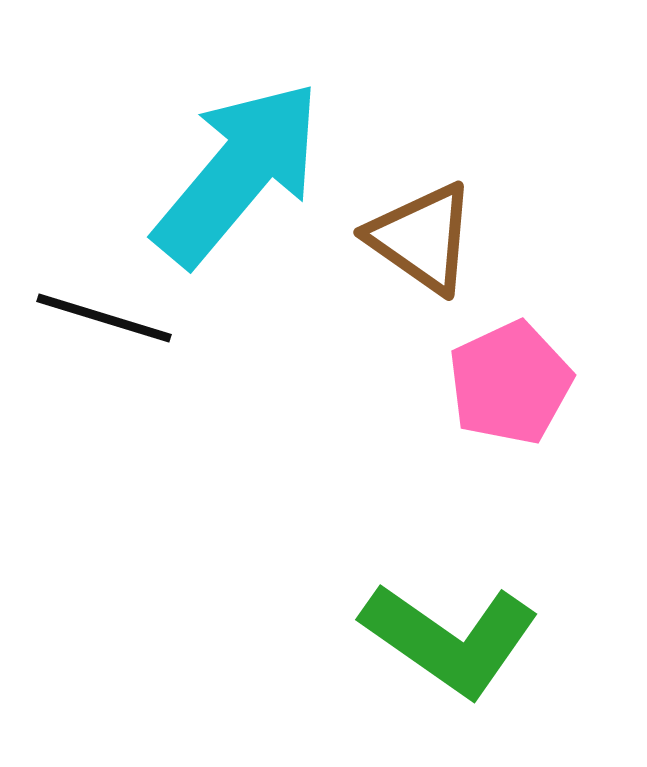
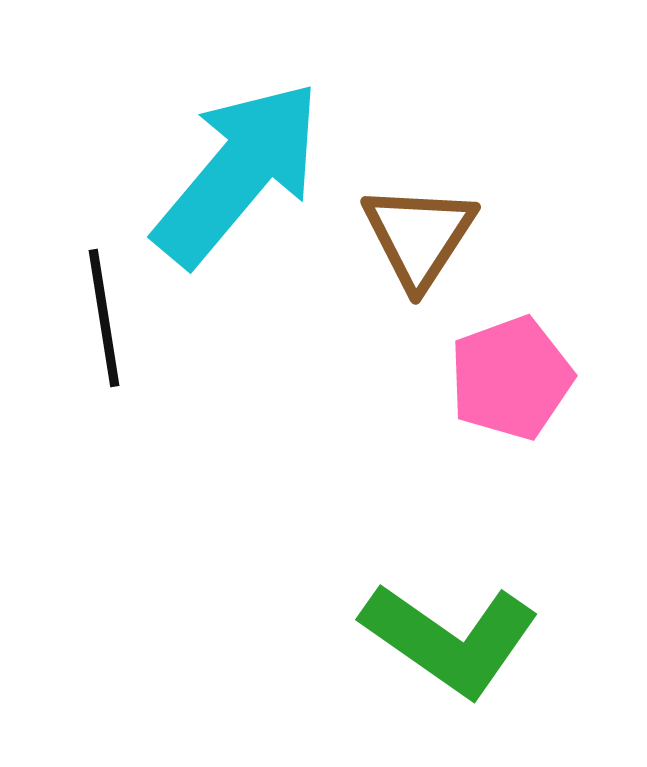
brown triangle: moved 3 px left, 2 px up; rotated 28 degrees clockwise
black line: rotated 64 degrees clockwise
pink pentagon: moved 1 px right, 5 px up; rotated 5 degrees clockwise
